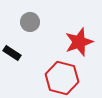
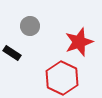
gray circle: moved 4 px down
red hexagon: rotated 12 degrees clockwise
